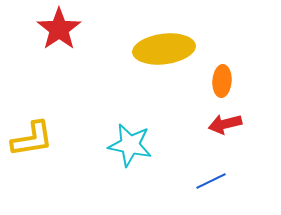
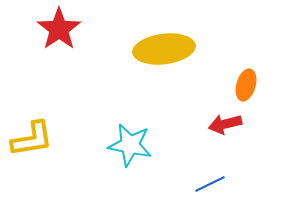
orange ellipse: moved 24 px right, 4 px down; rotated 12 degrees clockwise
blue line: moved 1 px left, 3 px down
